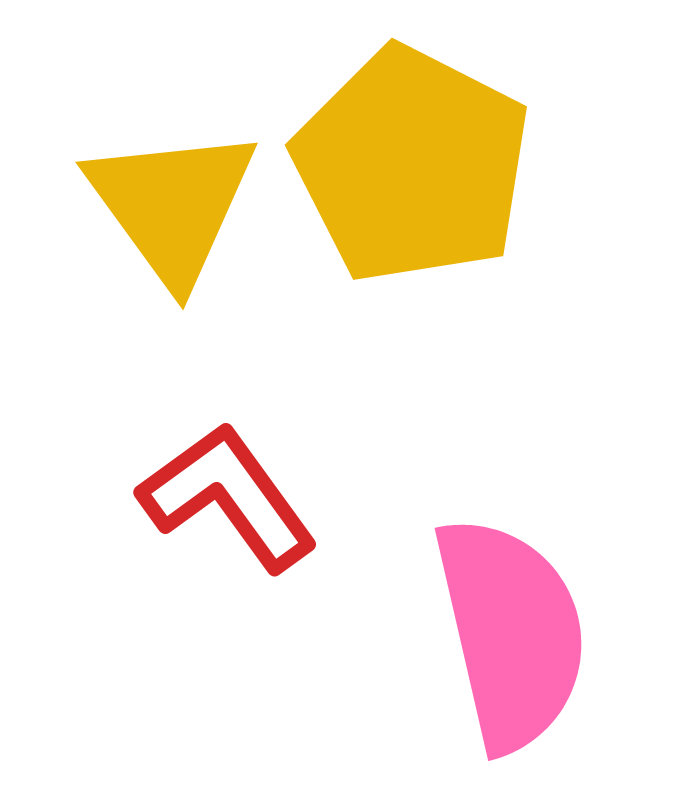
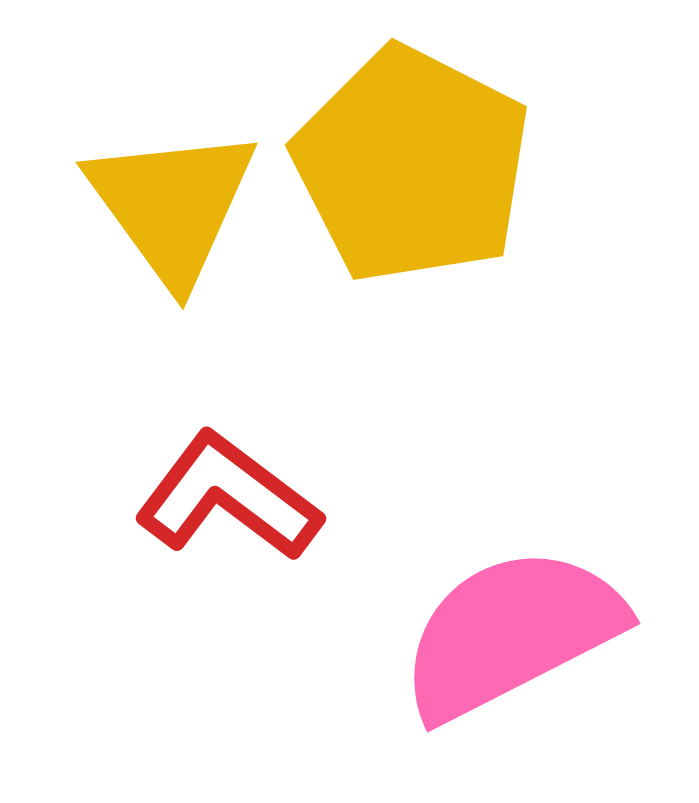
red L-shape: rotated 17 degrees counterclockwise
pink semicircle: rotated 104 degrees counterclockwise
